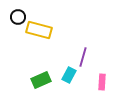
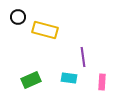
yellow rectangle: moved 6 px right
purple line: rotated 24 degrees counterclockwise
cyan rectangle: moved 3 px down; rotated 70 degrees clockwise
green rectangle: moved 10 px left
